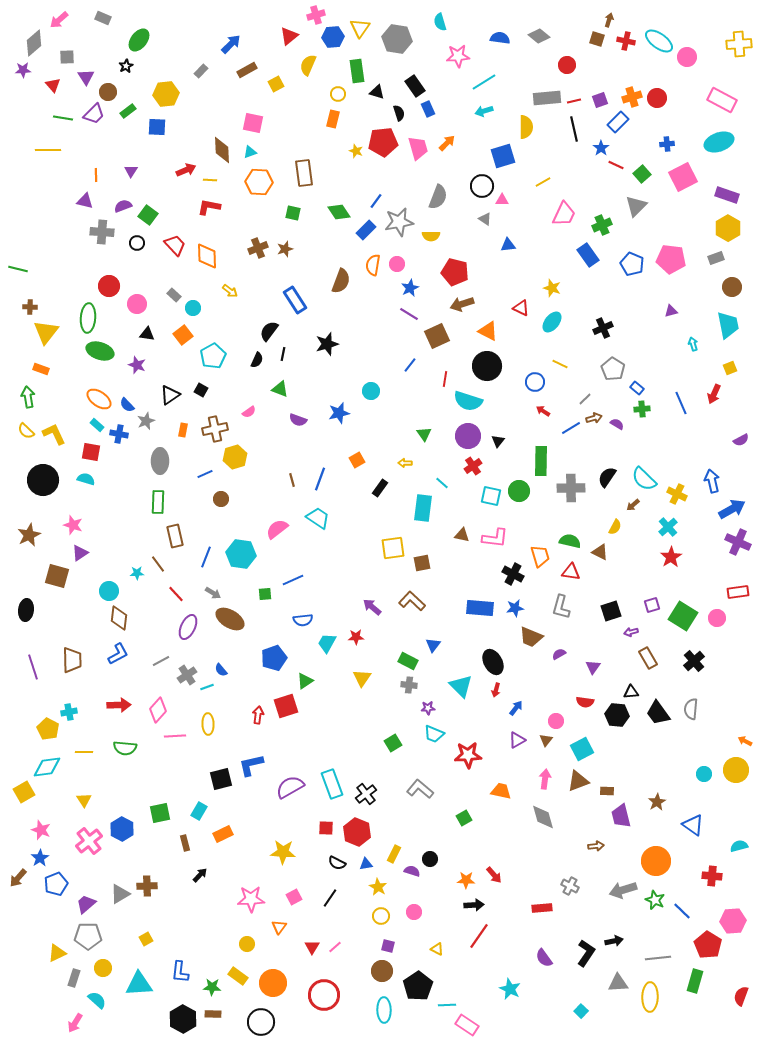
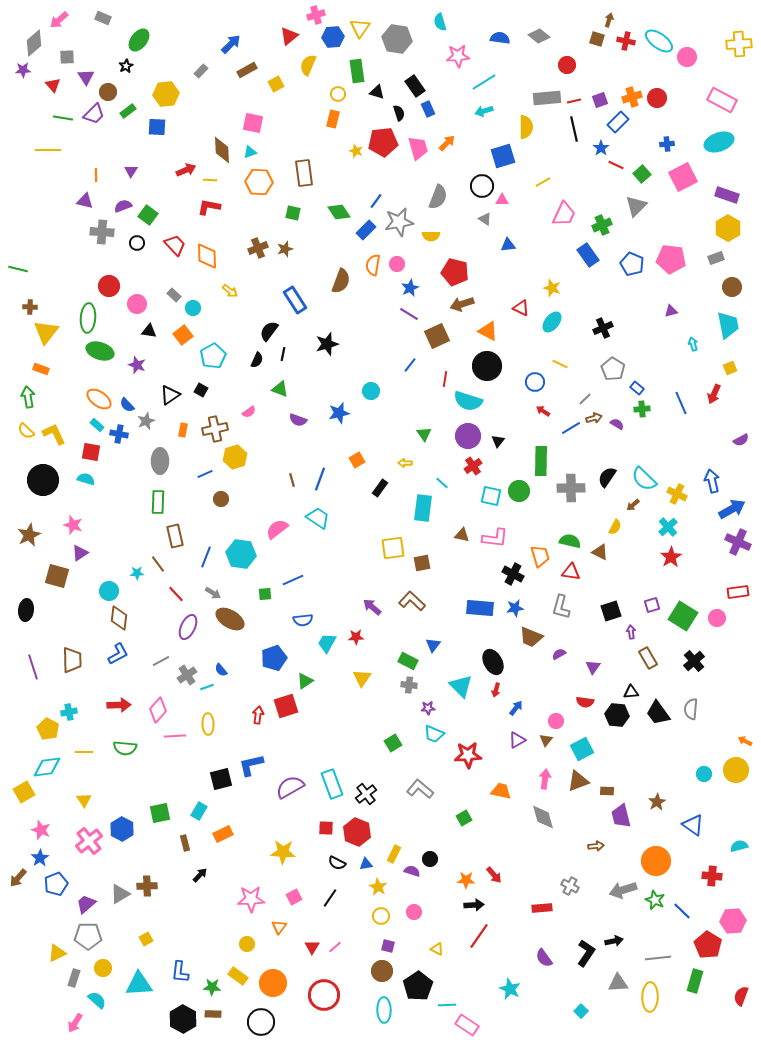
black triangle at (147, 334): moved 2 px right, 3 px up
purple arrow at (631, 632): rotated 96 degrees clockwise
